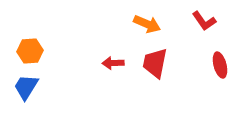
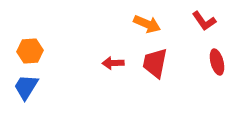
red ellipse: moved 3 px left, 3 px up
